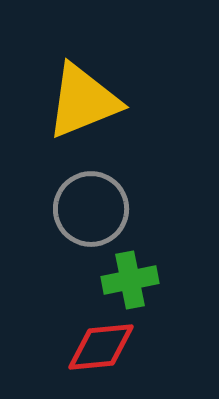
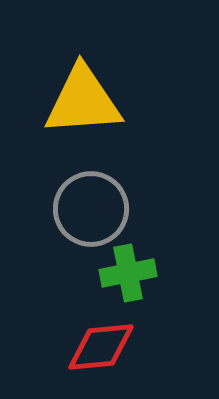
yellow triangle: rotated 18 degrees clockwise
green cross: moved 2 px left, 7 px up
